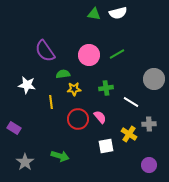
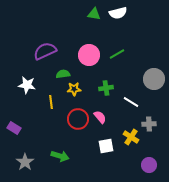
purple semicircle: rotated 100 degrees clockwise
yellow cross: moved 2 px right, 3 px down
